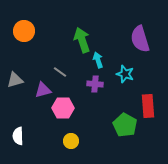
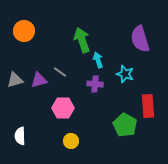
purple triangle: moved 4 px left, 10 px up
white semicircle: moved 2 px right
